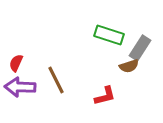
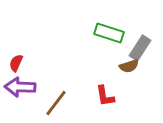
green rectangle: moved 2 px up
brown line: moved 23 px down; rotated 64 degrees clockwise
red L-shape: rotated 95 degrees clockwise
